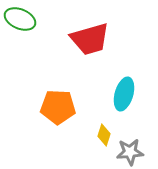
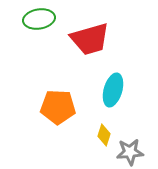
green ellipse: moved 19 px right; rotated 32 degrees counterclockwise
cyan ellipse: moved 11 px left, 4 px up
